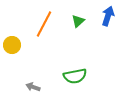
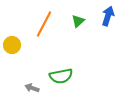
green semicircle: moved 14 px left
gray arrow: moved 1 px left, 1 px down
